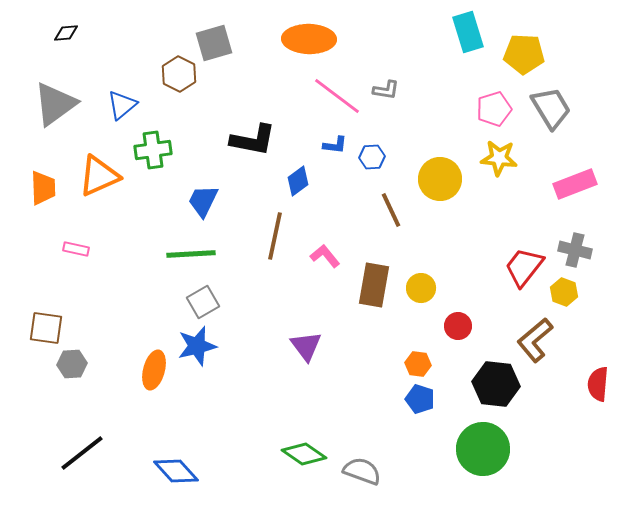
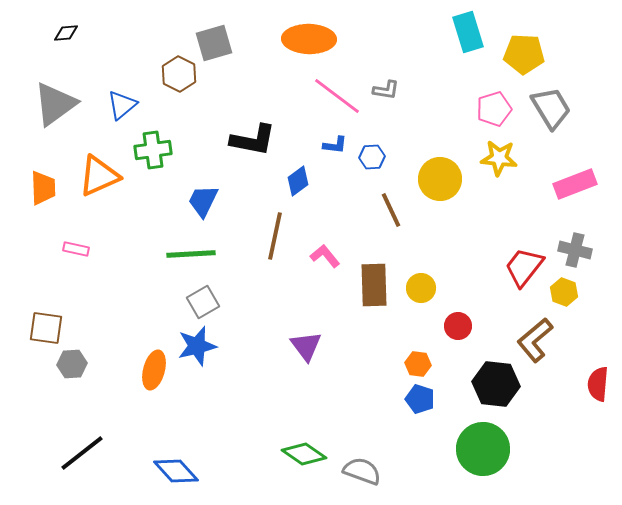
brown rectangle at (374, 285): rotated 12 degrees counterclockwise
